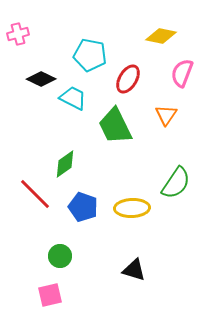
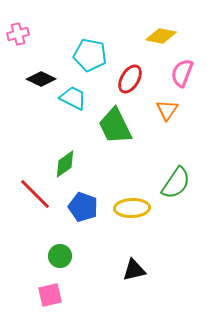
red ellipse: moved 2 px right
orange triangle: moved 1 px right, 5 px up
black triangle: rotated 30 degrees counterclockwise
